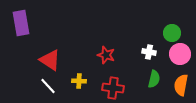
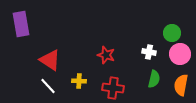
purple rectangle: moved 1 px down
